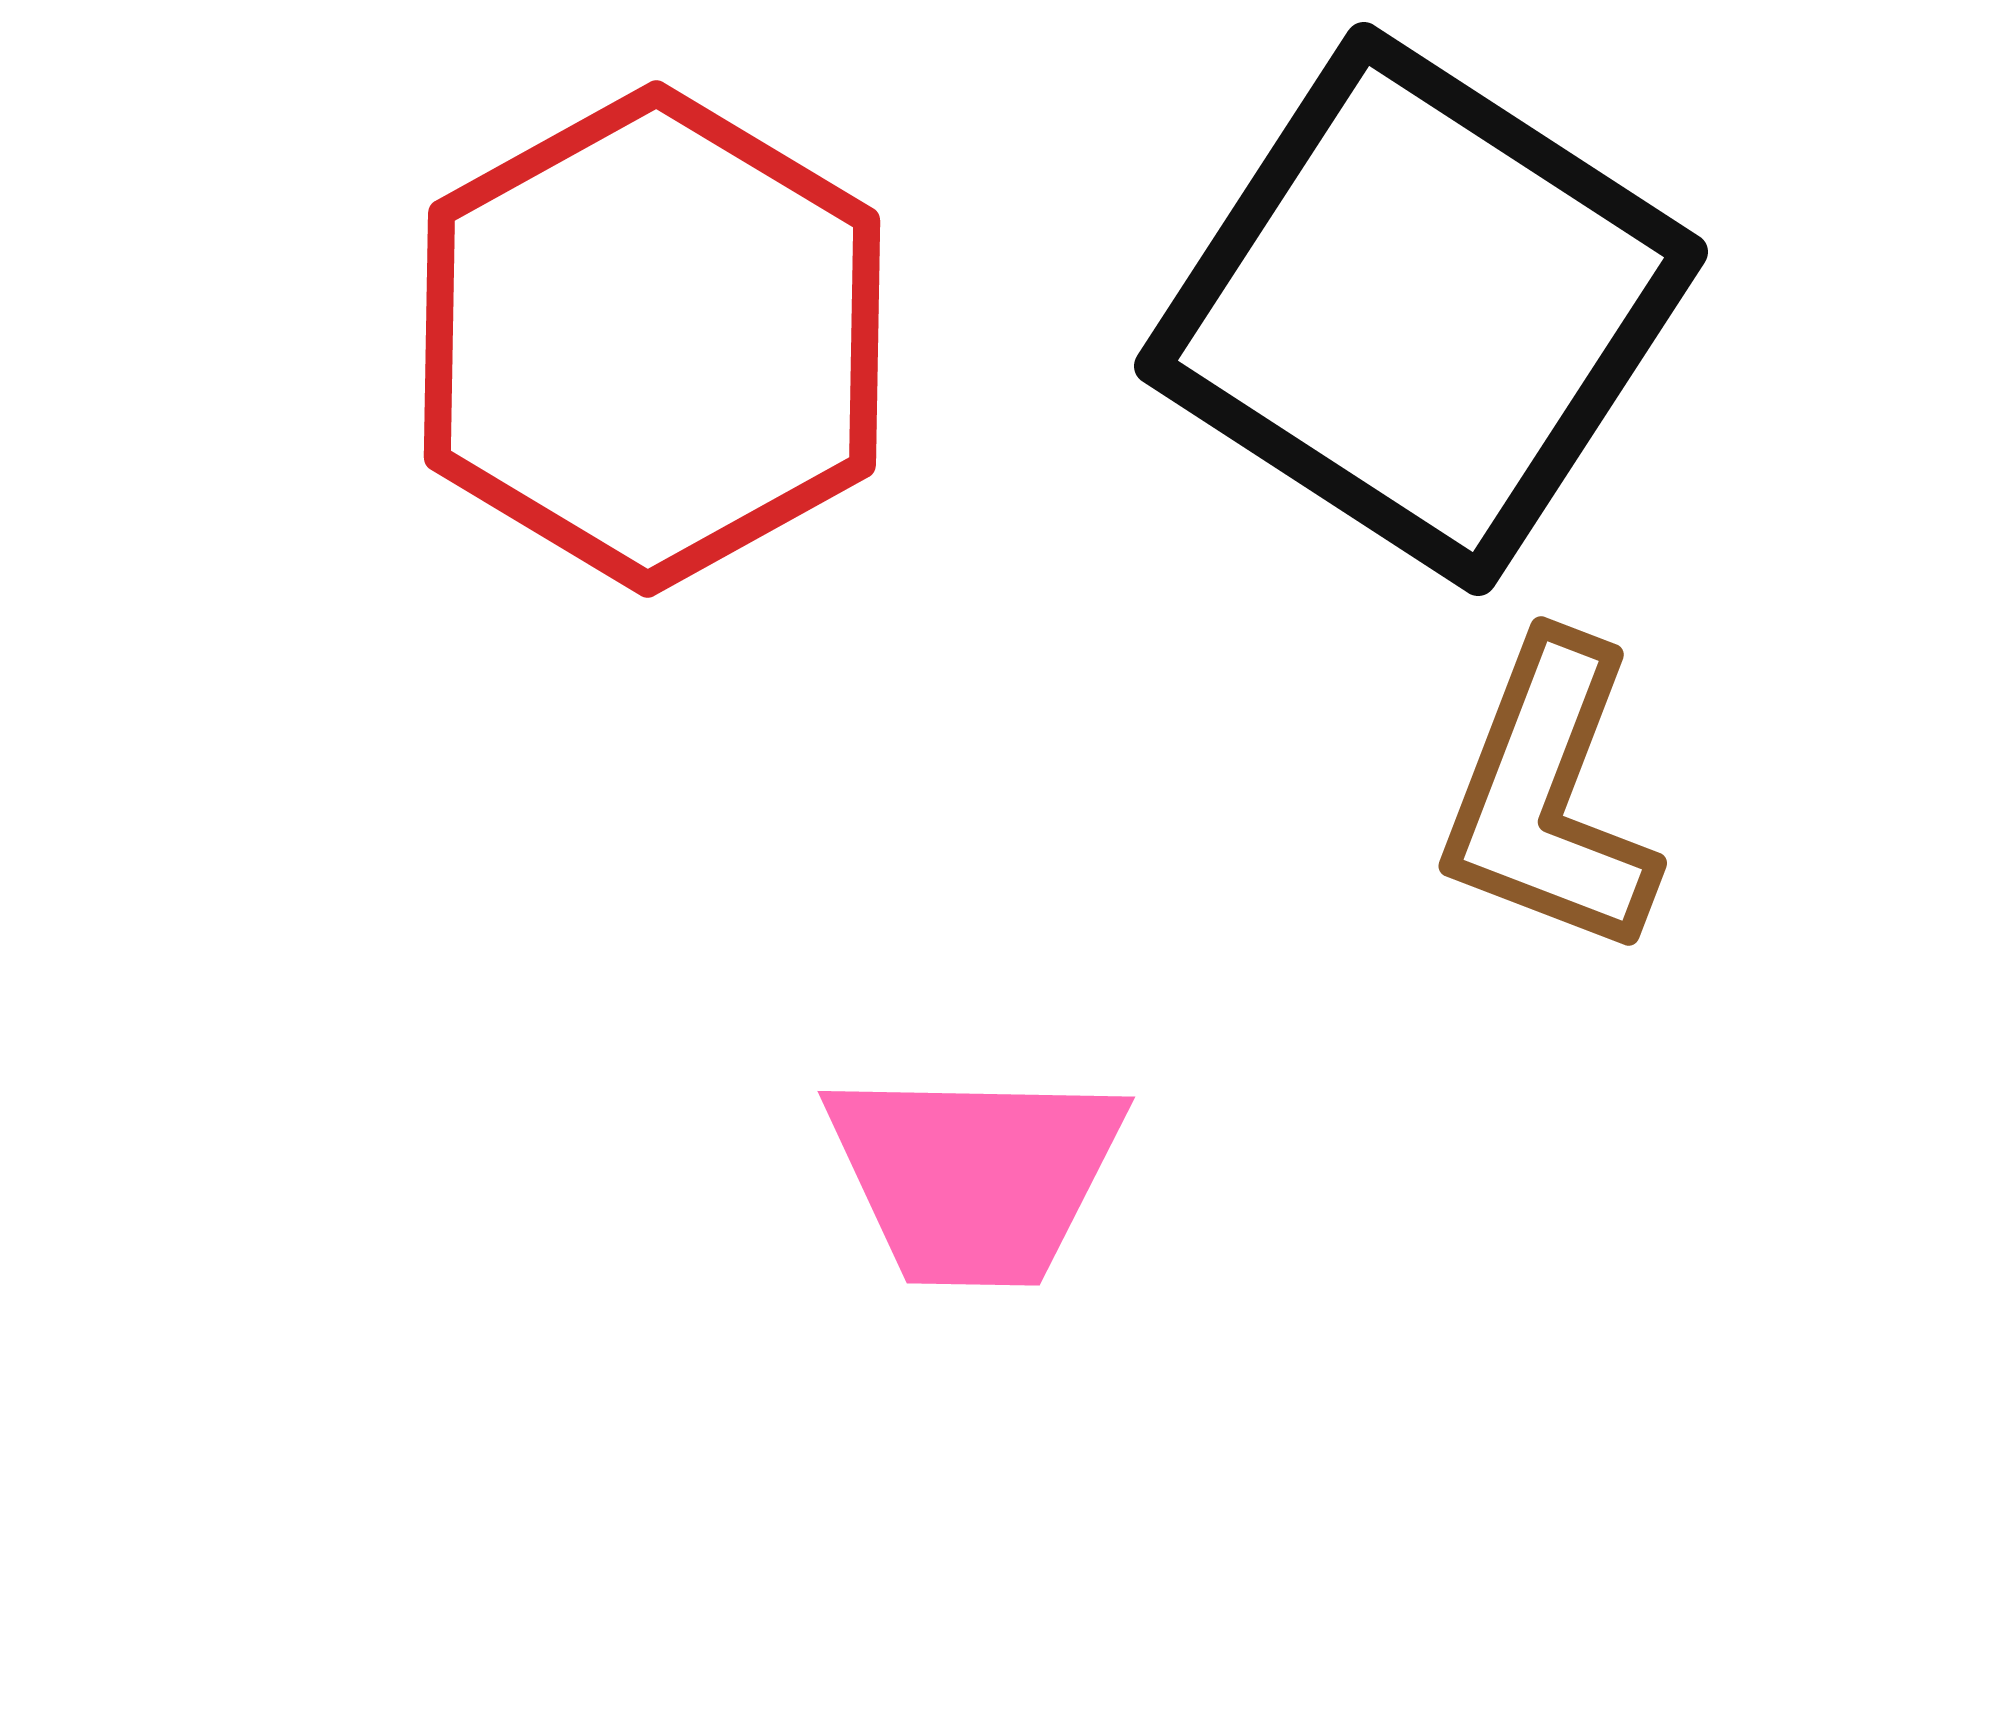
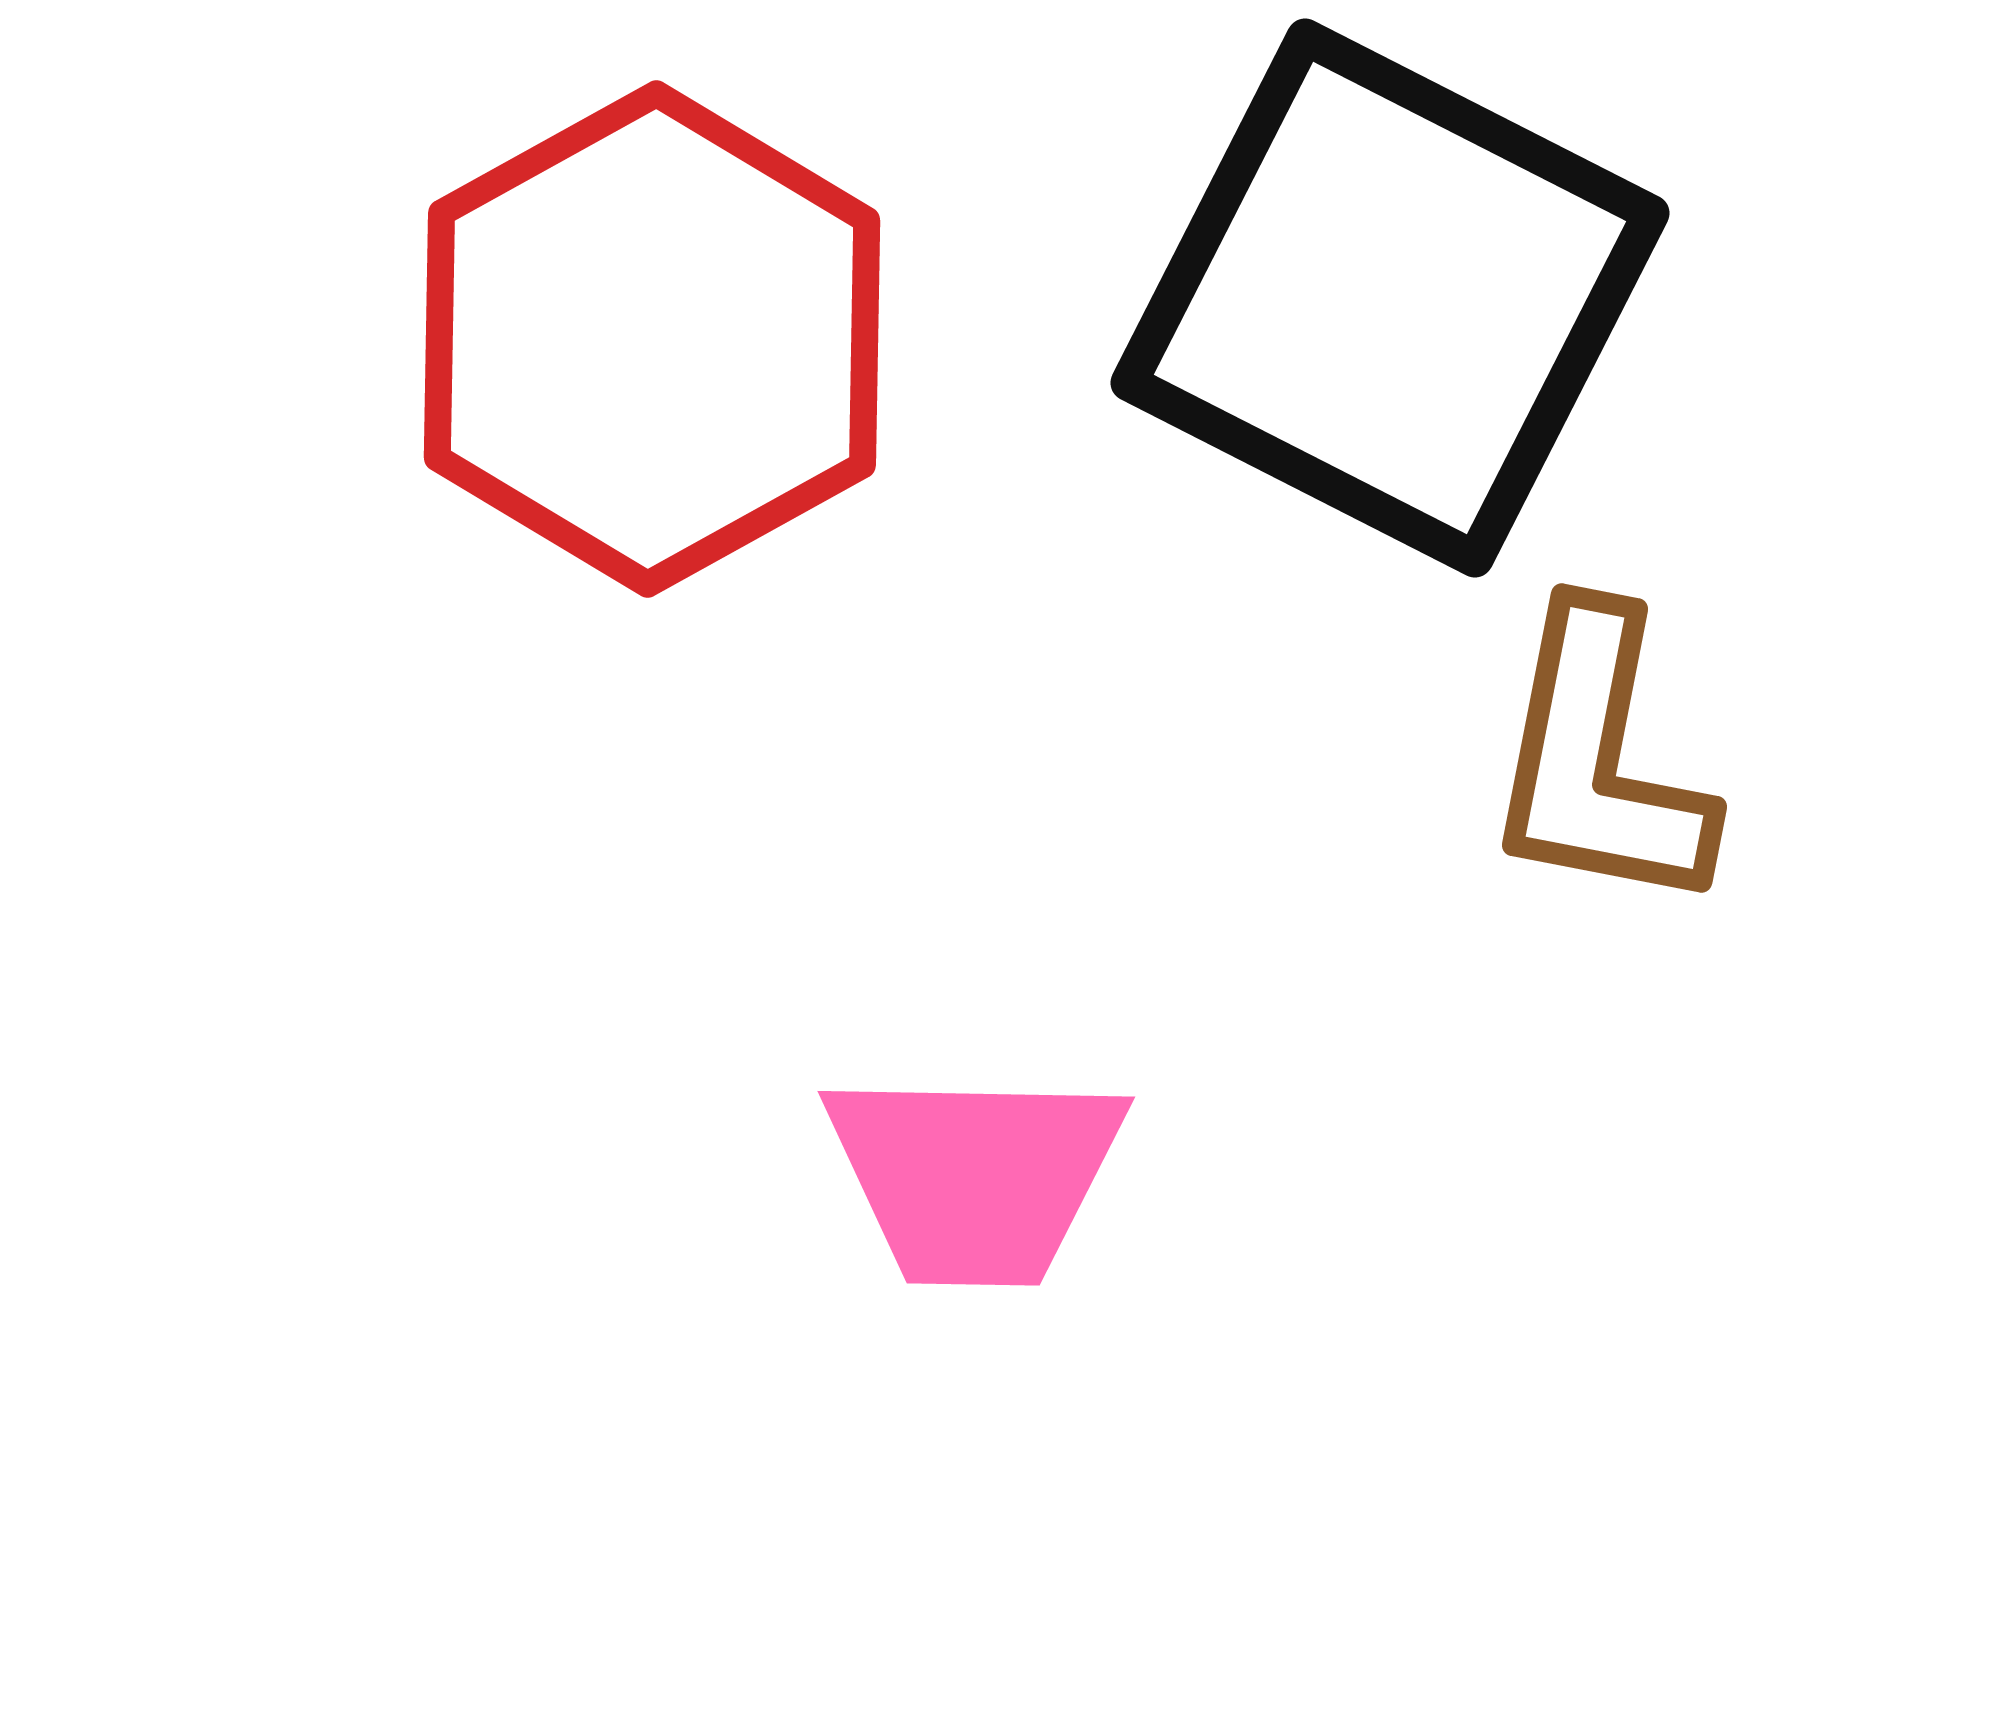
black square: moved 31 px left, 11 px up; rotated 6 degrees counterclockwise
brown L-shape: moved 50 px right, 37 px up; rotated 10 degrees counterclockwise
